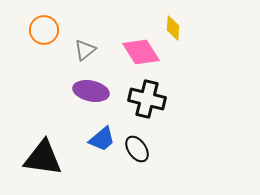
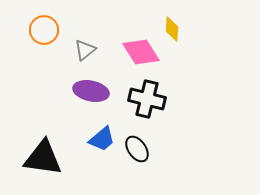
yellow diamond: moved 1 px left, 1 px down
